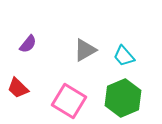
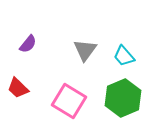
gray triangle: rotated 25 degrees counterclockwise
